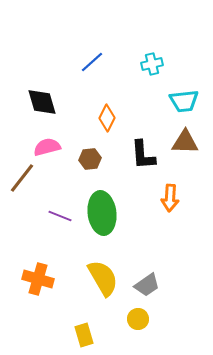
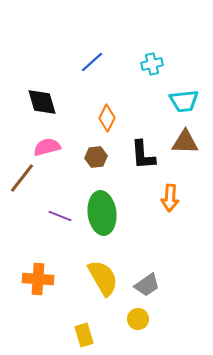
brown hexagon: moved 6 px right, 2 px up
orange cross: rotated 12 degrees counterclockwise
